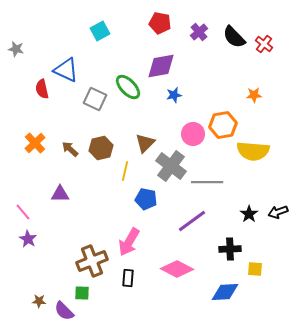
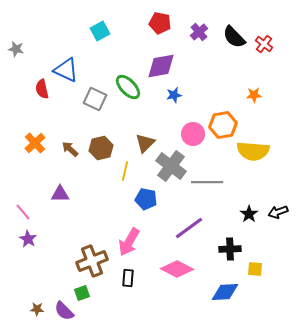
purple line: moved 3 px left, 7 px down
green square: rotated 21 degrees counterclockwise
brown star: moved 2 px left, 8 px down
